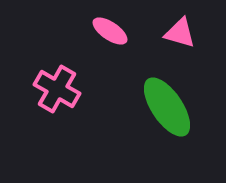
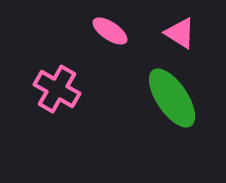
pink triangle: rotated 16 degrees clockwise
green ellipse: moved 5 px right, 9 px up
